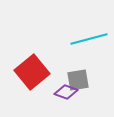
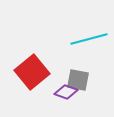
gray square: rotated 20 degrees clockwise
